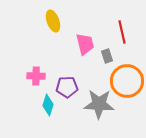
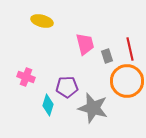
yellow ellipse: moved 11 px left; rotated 55 degrees counterclockwise
red line: moved 8 px right, 17 px down
pink cross: moved 10 px left, 1 px down; rotated 18 degrees clockwise
gray star: moved 6 px left, 4 px down; rotated 12 degrees clockwise
